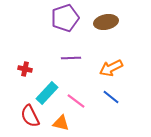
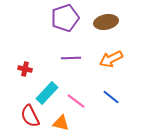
orange arrow: moved 9 px up
